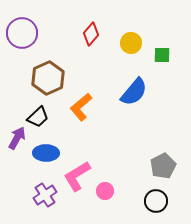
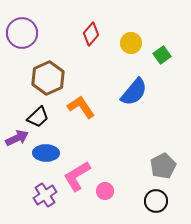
green square: rotated 36 degrees counterclockwise
orange L-shape: rotated 96 degrees clockwise
purple arrow: rotated 35 degrees clockwise
